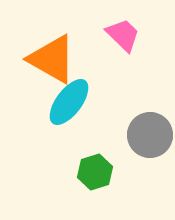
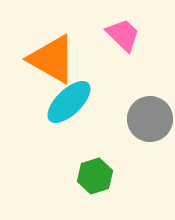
cyan ellipse: rotated 9 degrees clockwise
gray circle: moved 16 px up
green hexagon: moved 4 px down
